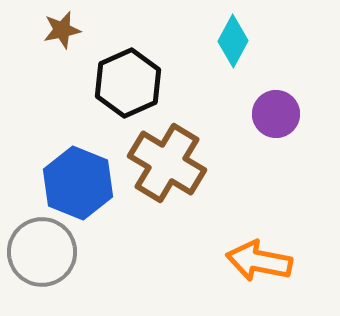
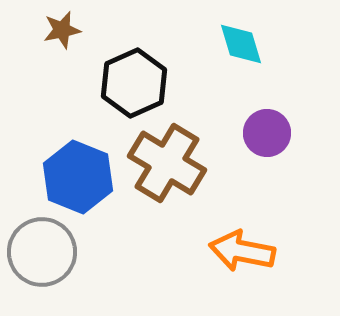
cyan diamond: moved 8 px right, 3 px down; rotated 45 degrees counterclockwise
black hexagon: moved 6 px right
purple circle: moved 9 px left, 19 px down
blue hexagon: moved 6 px up
orange arrow: moved 17 px left, 10 px up
